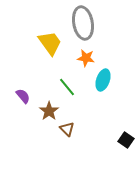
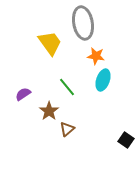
orange star: moved 10 px right, 2 px up
purple semicircle: moved 2 px up; rotated 84 degrees counterclockwise
brown triangle: rotated 35 degrees clockwise
